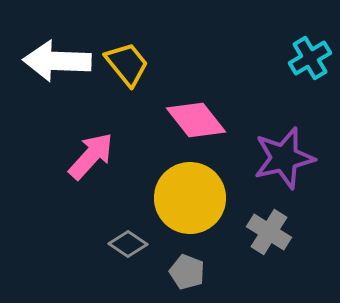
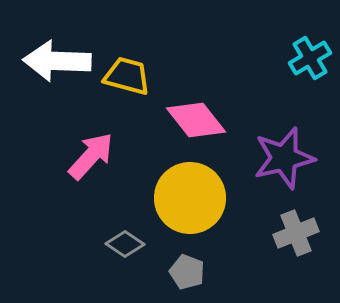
yellow trapezoid: moved 12 px down; rotated 36 degrees counterclockwise
gray cross: moved 27 px right, 1 px down; rotated 36 degrees clockwise
gray diamond: moved 3 px left
